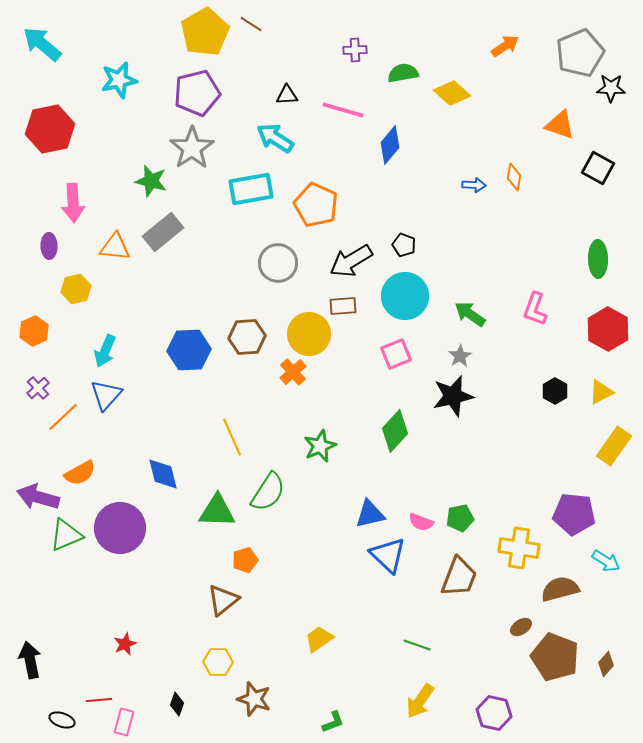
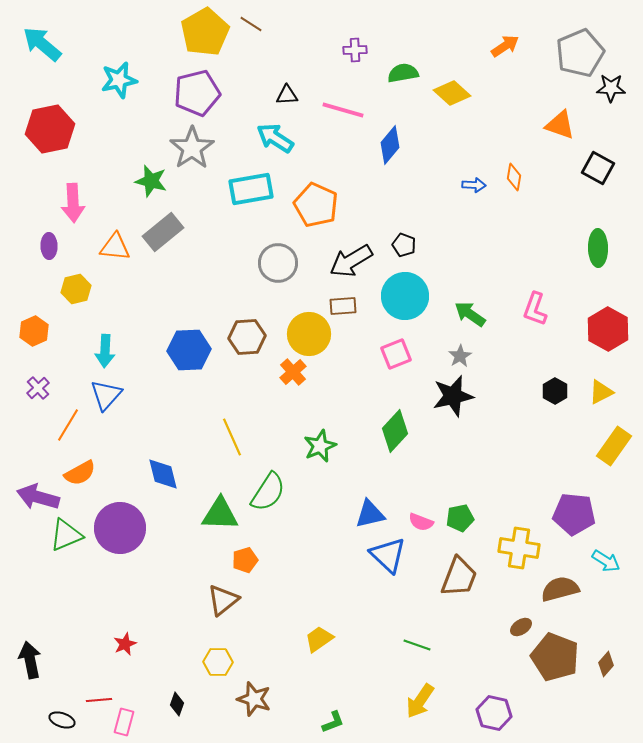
green ellipse at (598, 259): moved 11 px up
cyan arrow at (105, 351): rotated 20 degrees counterclockwise
orange line at (63, 417): moved 5 px right, 8 px down; rotated 16 degrees counterclockwise
green triangle at (217, 511): moved 3 px right, 3 px down
